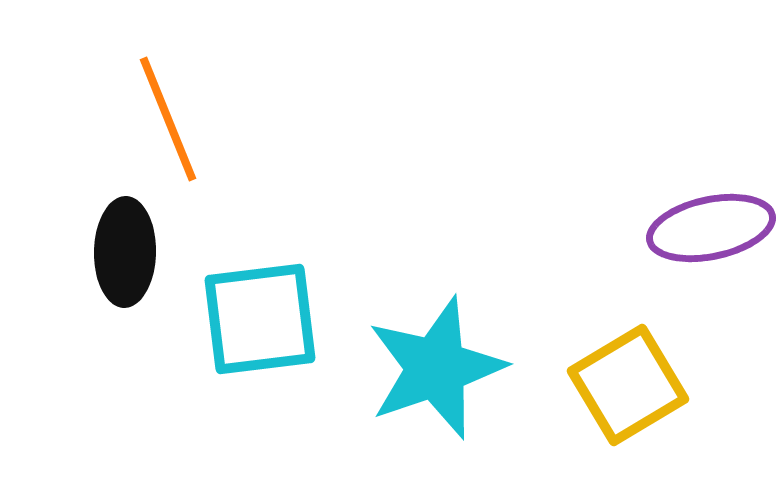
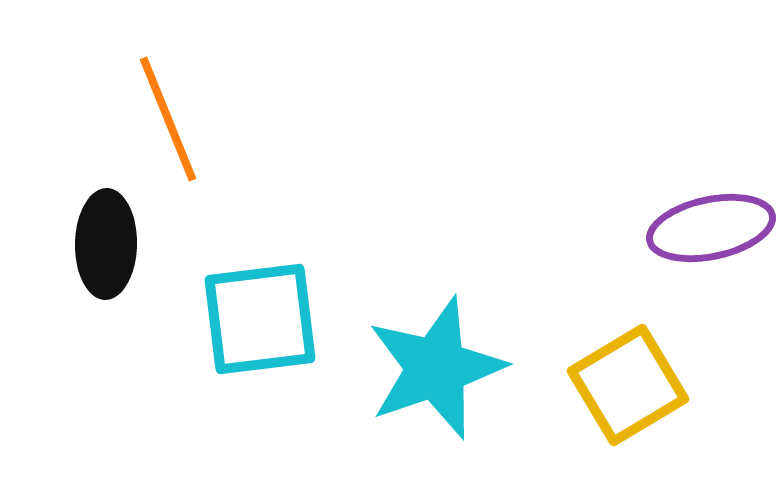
black ellipse: moved 19 px left, 8 px up
